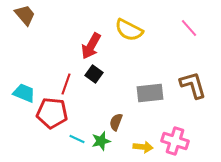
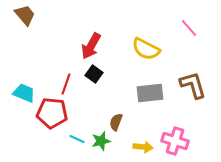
yellow semicircle: moved 17 px right, 19 px down
